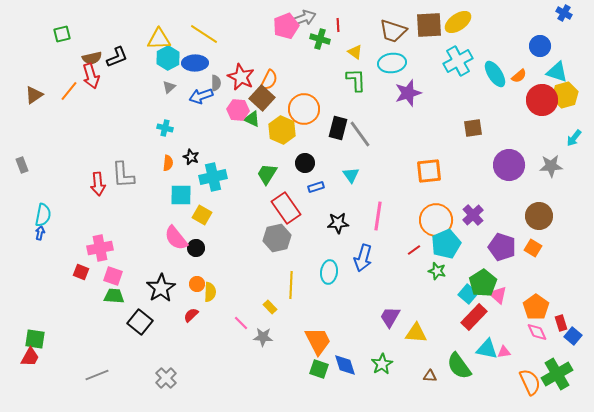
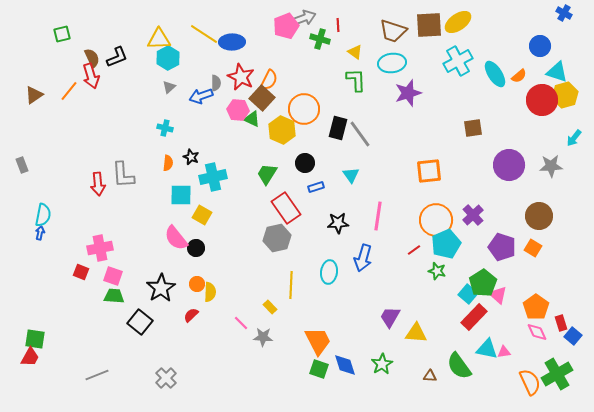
brown semicircle at (92, 58): rotated 102 degrees counterclockwise
blue ellipse at (195, 63): moved 37 px right, 21 px up
